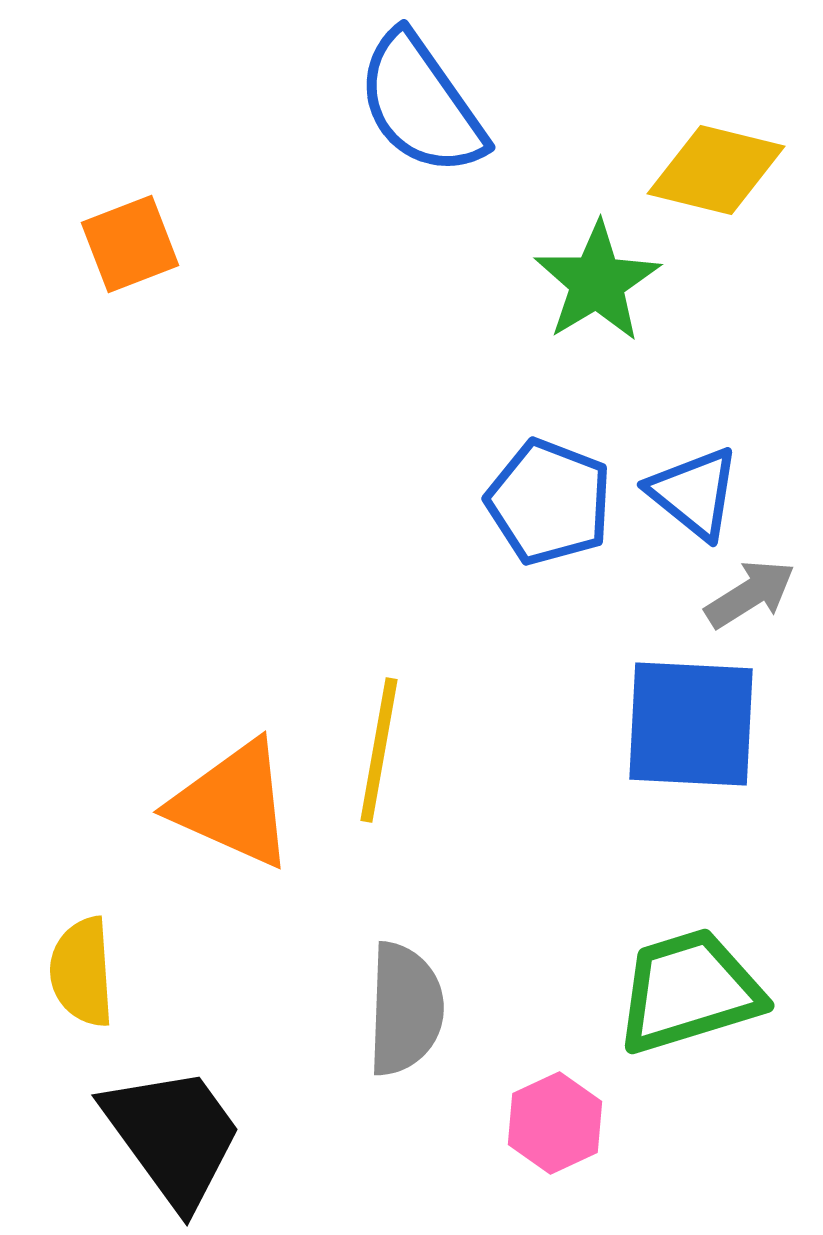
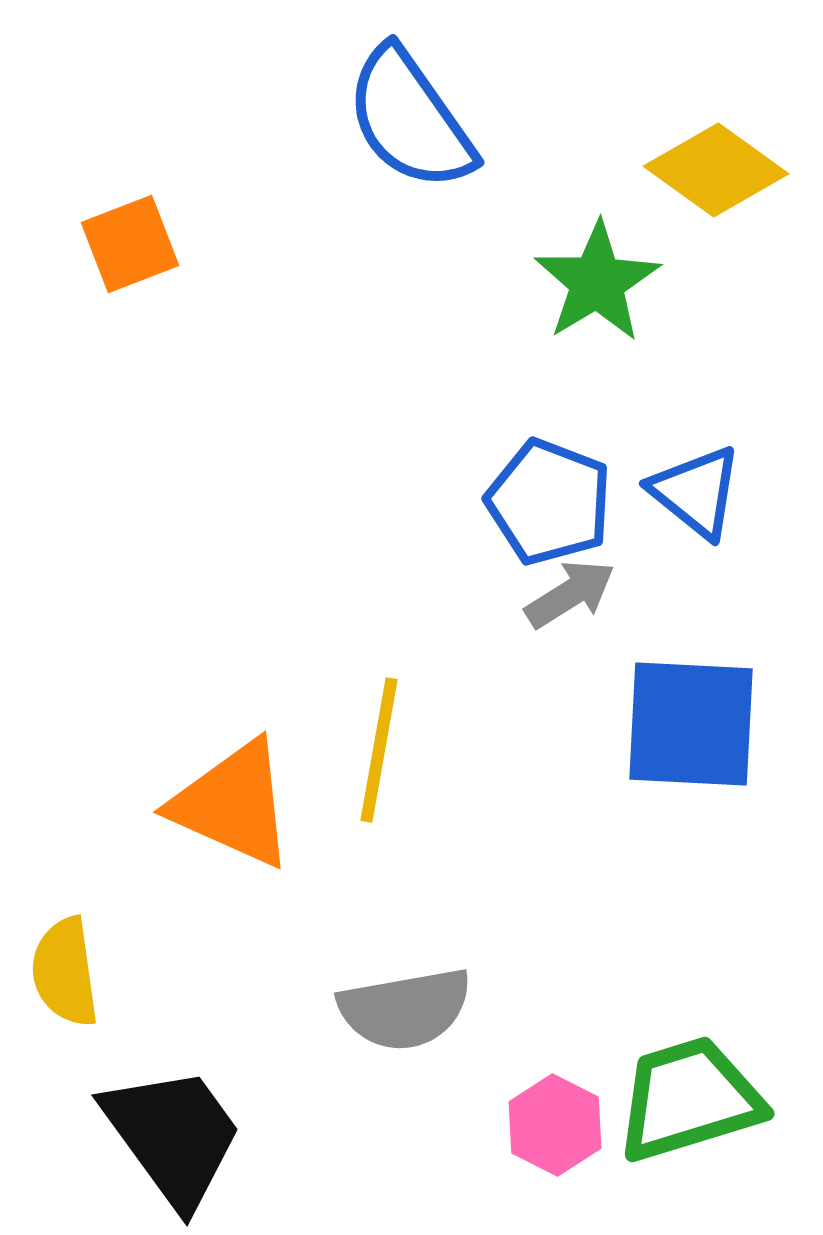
blue semicircle: moved 11 px left, 15 px down
yellow diamond: rotated 22 degrees clockwise
blue triangle: moved 2 px right, 1 px up
gray arrow: moved 180 px left
yellow semicircle: moved 17 px left; rotated 4 degrees counterclockwise
green trapezoid: moved 108 px down
gray semicircle: rotated 78 degrees clockwise
pink hexagon: moved 2 px down; rotated 8 degrees counterclockwise
